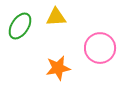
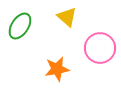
yellow triangle: moved 11 px right; rotated 45 degrees clockwise
orange star: moved 1 px left, 1 px down
